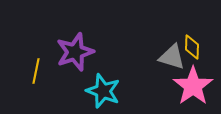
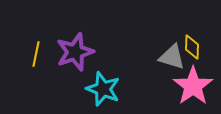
yellow line: moved 17 px up
cyan star: moved 2 px up
